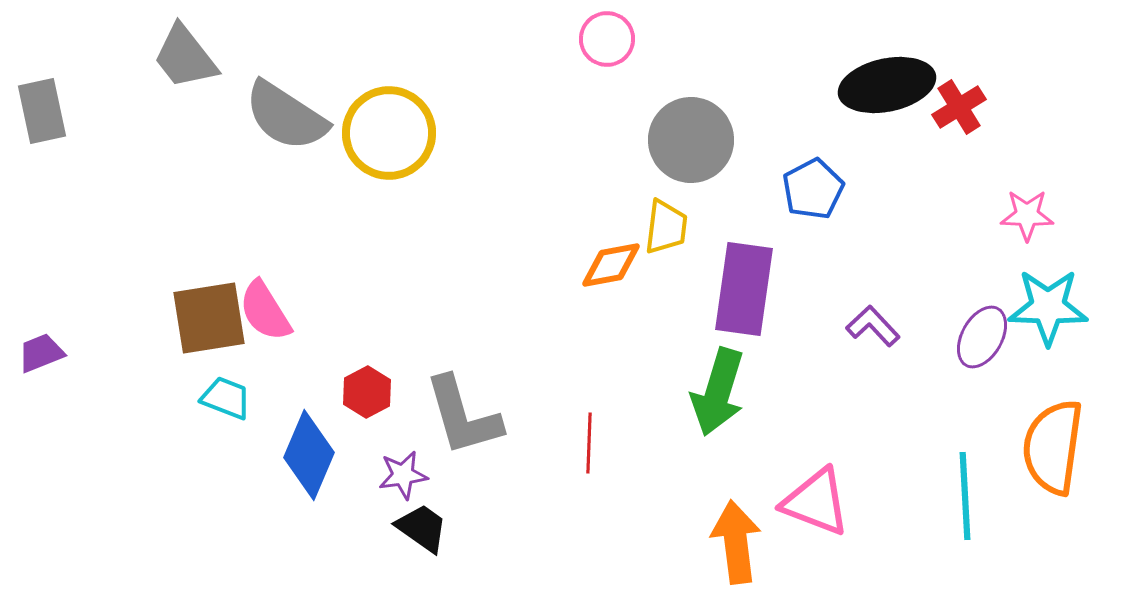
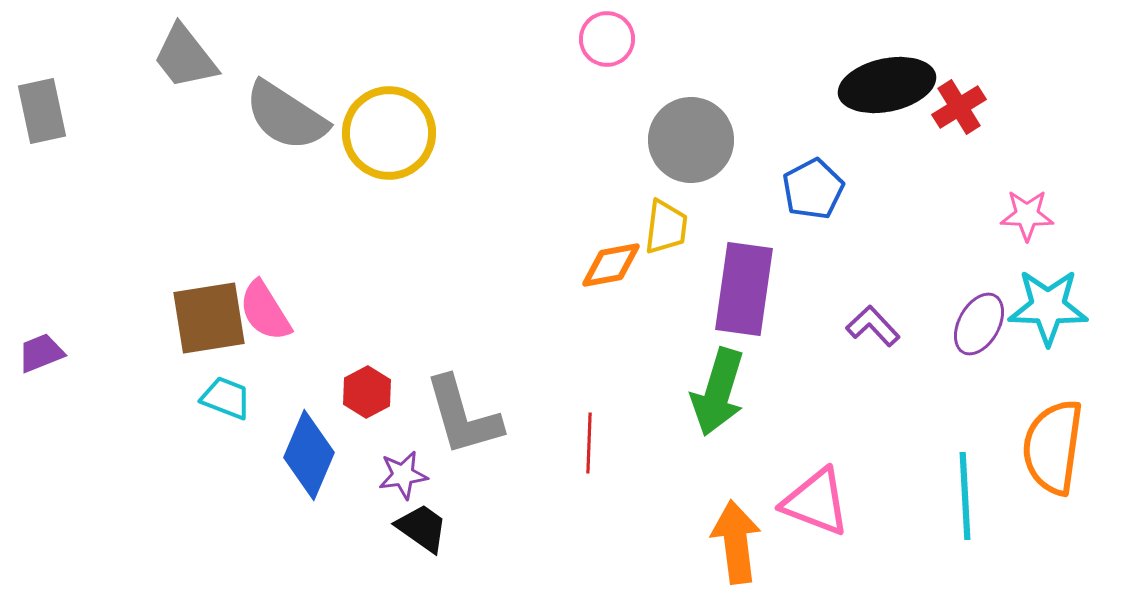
purple ellipse: moved 3 px left, 13 px up
